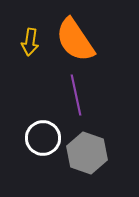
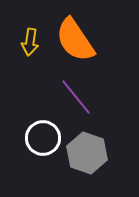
purple line: moved 2 px down; rotated 27 degrees counterclockwise
